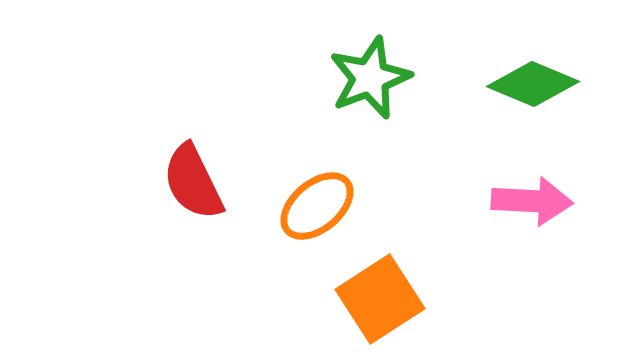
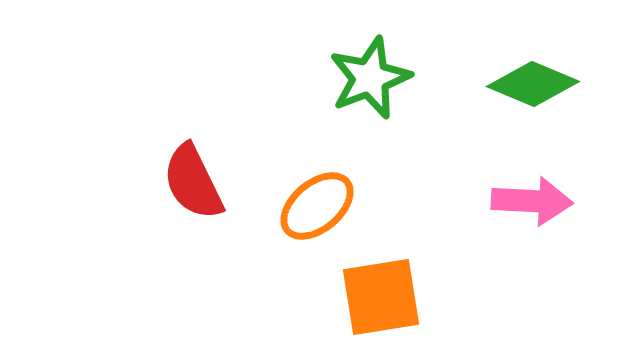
orange square: moved 1 px right, 2 px up; rotated 24 degrees clockwise
